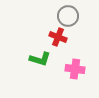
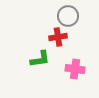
red cross: rotated 30 degrees counterclockwise
green L-shape: rotated 25 degrees counterclockwise
